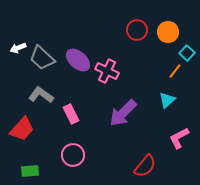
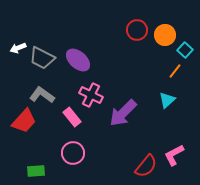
orange circle: moved 3 px left, 3 px down
cyan square: moved 2 px left, 3 px up
gray trapezoid: rotated 16 degrees counterclockwise
pink cross: moved 16 px left, 24 px down
gray L-shape: moved 1 px right
pink rectangle: moved 1 px right, 3 px down; rotated 12 degrees counterclockwise
red trapezoid: moved 2 px right, 8 px up
pink L-shape: moved 5 px left, 17 px down
pink circle: moved 2 px up
red semicircle: moved 1 px right
green rectangle: moved 6 px right
